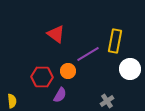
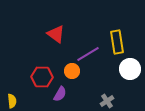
yellow rectangle: moved 2 px right, 1 px down; rotated 20 degrees counterclockwise
orange circle: moved 4 px right
purple semicircle: moved 1 px up
